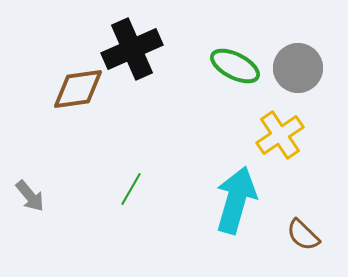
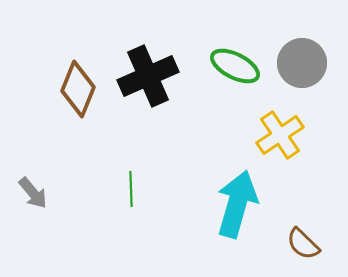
black cross: moved 16 px right, 27 px down
gray circle: moved 4 px right, 5 px up
brown diamond: rotated 60 degrees counterclockwise
green line: rotated 32 degrees counterclockwise
gray arrow: moved 3 px right, 3 px up
cyan arrow: moved 1 px right, 4 px down
brown semicircle: moved 9 px down
